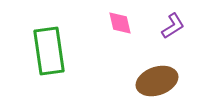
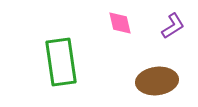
green rectangle: moved 12 px right, 11 px down
brown ellipse: rotated 12 degrees clockwise
